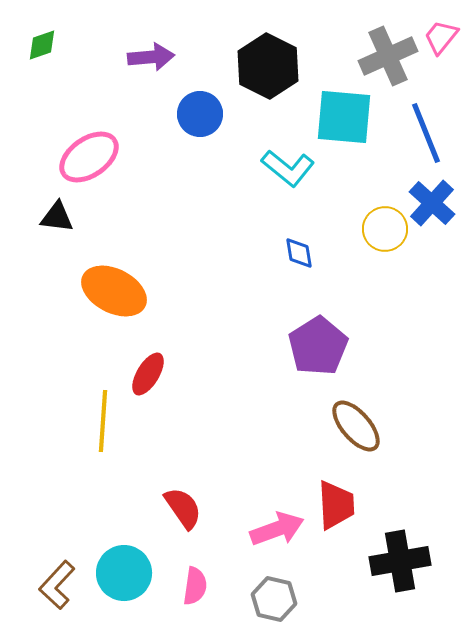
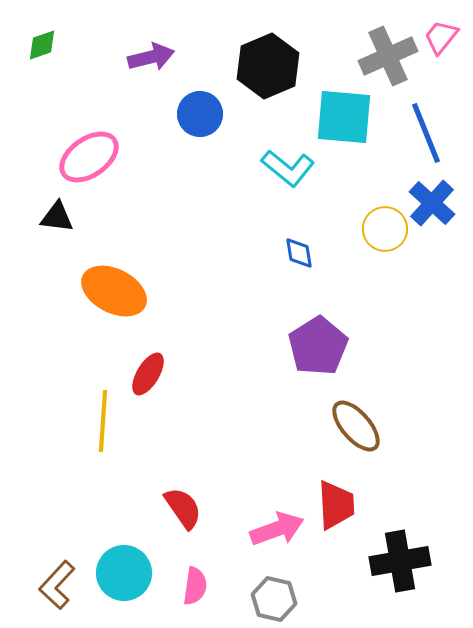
purple arrow: rotated 9 degrees counterclockwise
black hexagon: rotated 10 degrees clockwise
